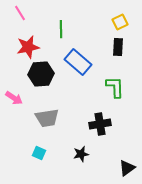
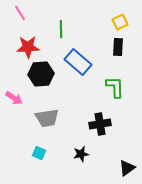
red star: rotated 10 degrees clockwise
